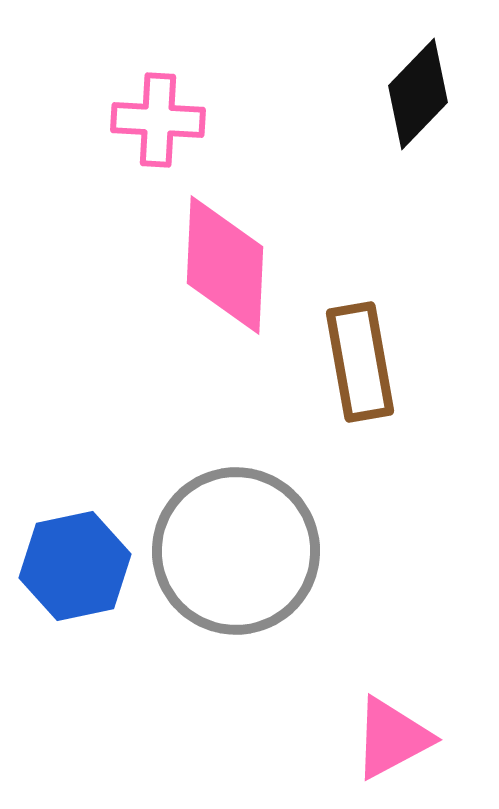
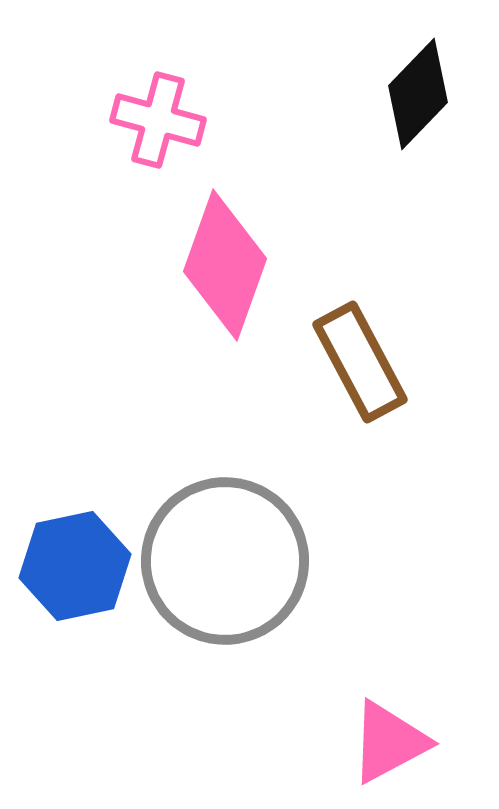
pink cross: rotated 12 degrees clockwise
pink diamond: rotated 17 degrees clockwise
brown rectangle: rotated 18 degrees counterclockwise
gray circle: moved 11 px left, 10 px down
pink triangle: moved 3 px left, 4 px down
